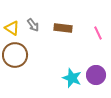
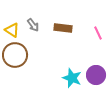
yellow triangle: moved 2 px down
